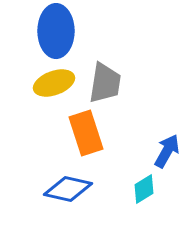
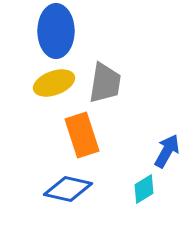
orange rectangle: moved 4 px left, 2 px down
